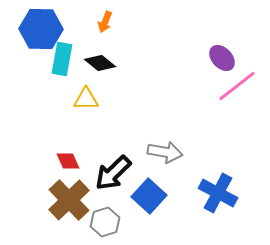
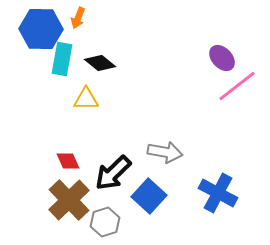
orange arrow: moved 27 px left, 4 px up
